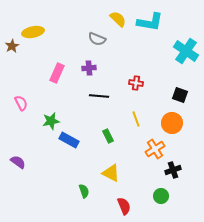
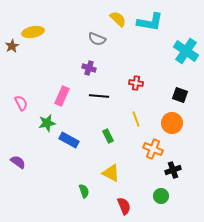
purple cross: rotated 24 degrees clockwise
pink rectangle: moved 5 px right, 23 px down
green star: moved 4 px left, 2 px down
orange cross: moved 2 px left; rotated 36 degrees counterclockwise
